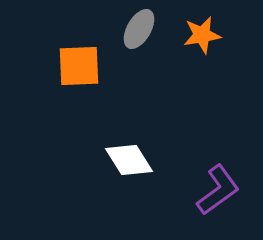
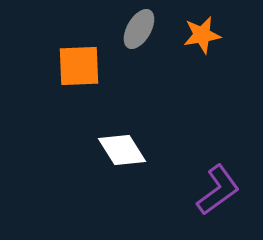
white diamond: moved 7 px left, 10 px up
